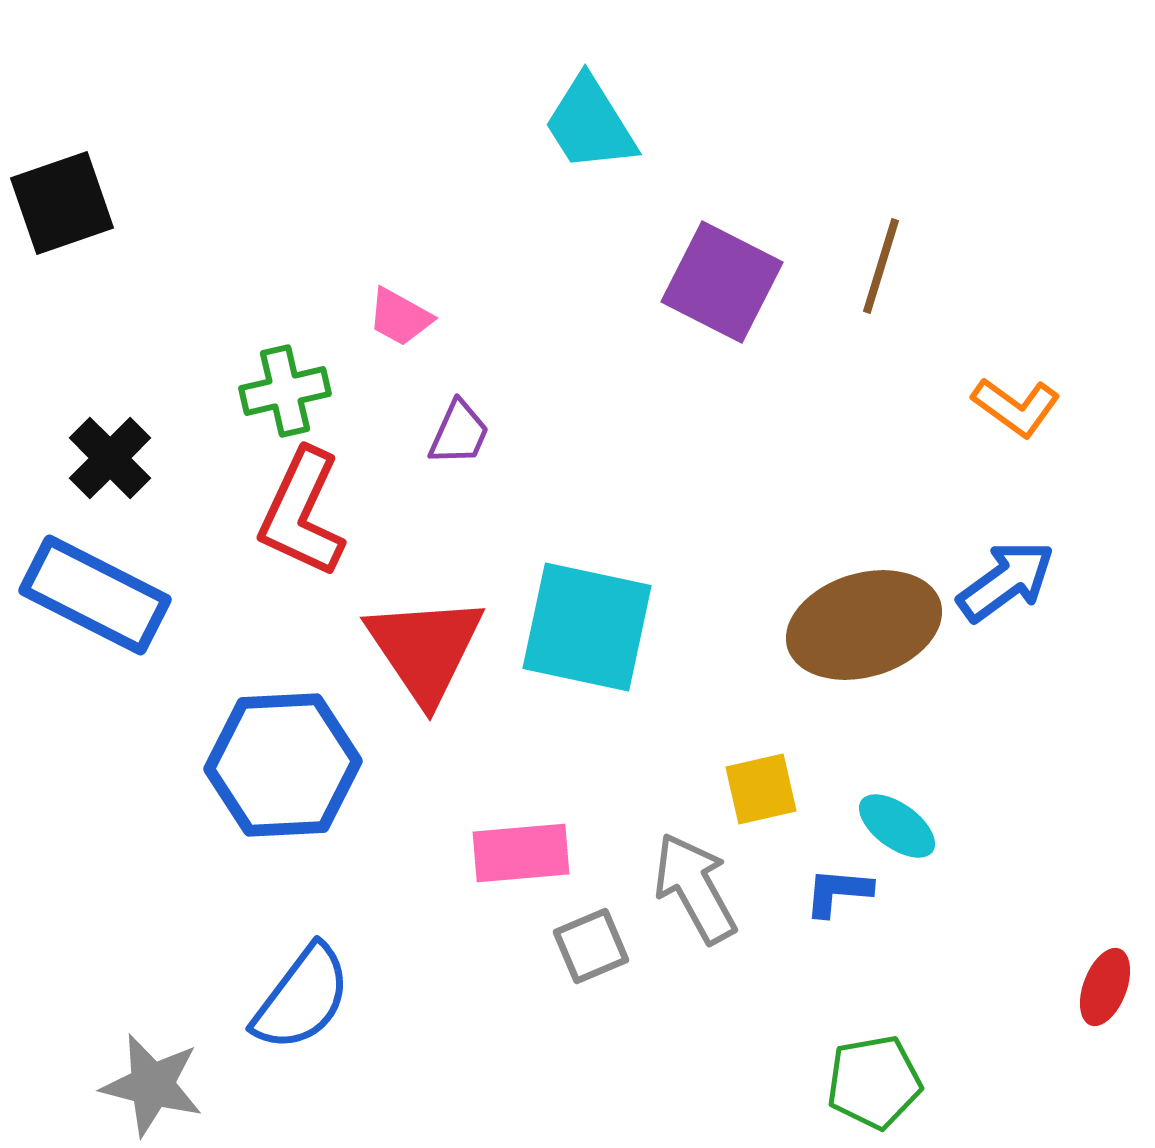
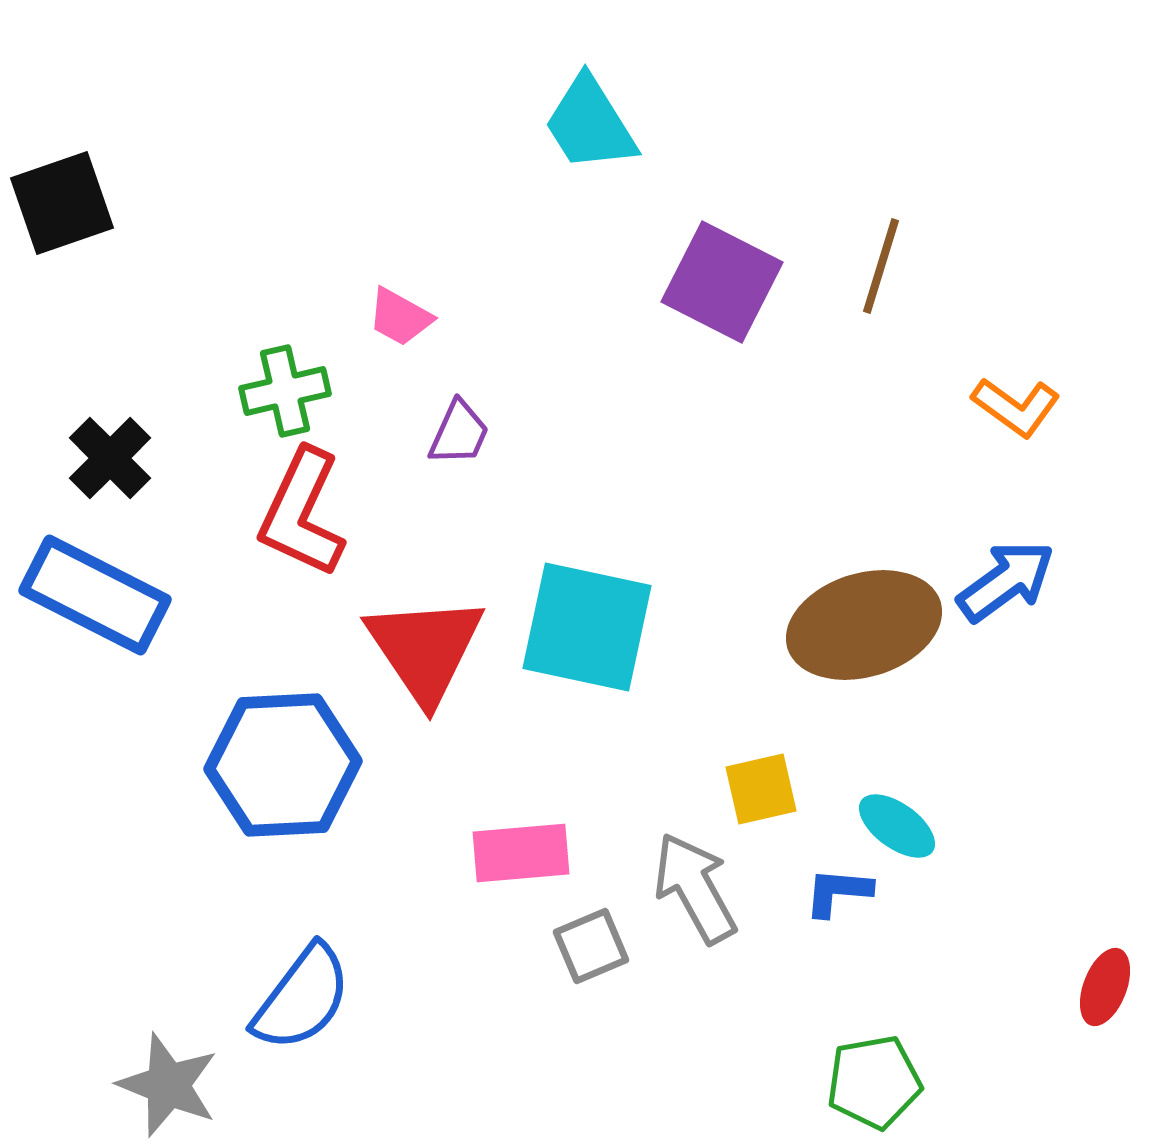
gray star: moved 16 px right; rotated 8 degrees clockwise
